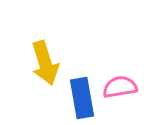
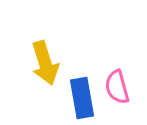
pink semicircle: moved 3 px left; rotated 96 degrees counterclockwise
